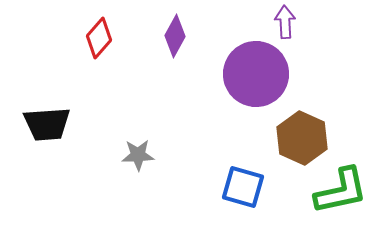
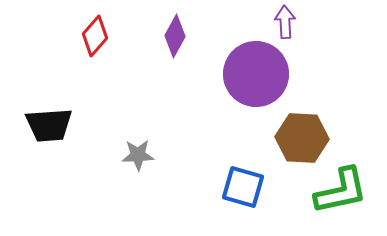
red diamond: moved 4 px left, 2 px up
black trapezoid: moved 2 px right, 1 px down
brown hexagon: rotated 21 degrees counterclockwise
